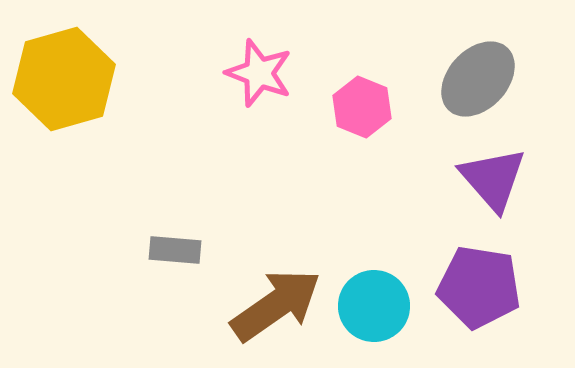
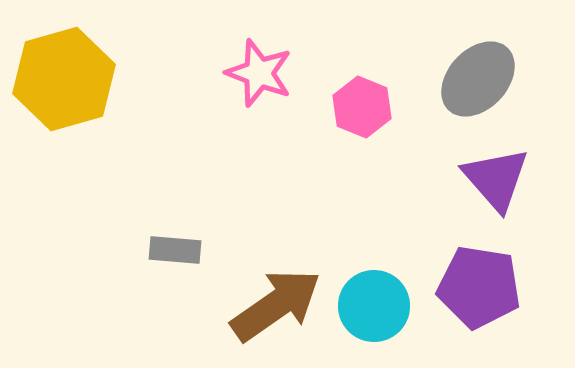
purple triangle: moved 3 px right
